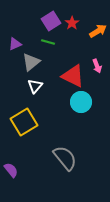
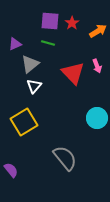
purple square: moved 1 px left; rotated 36 degrees clockwise
green line: moved 1 px down
gray triangle: moved 1 px left, 2 px down
red triangle: moved 3 px up; rotated 20 degrees clockwise
white triangle: moved 1 px left
cyan circle: moved 16 px right, 16 px down
